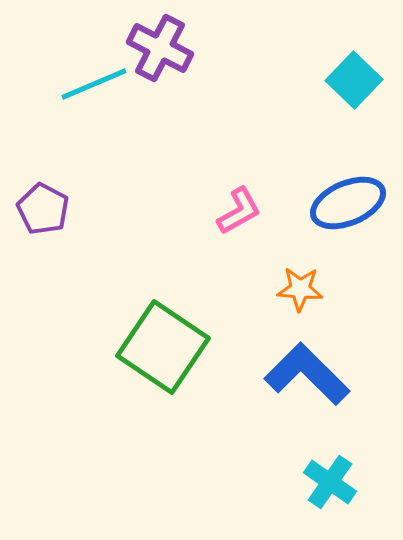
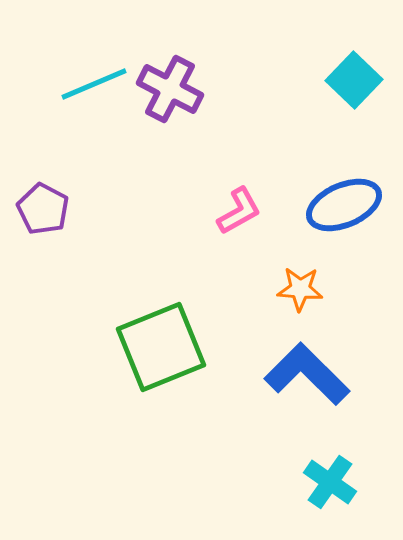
purple cross: moved 10 px right, 41 px down
blue ellipse: moved 4 px left, 2 px down
green square: moved 2 px left; rotated 34 degrees clockwise
